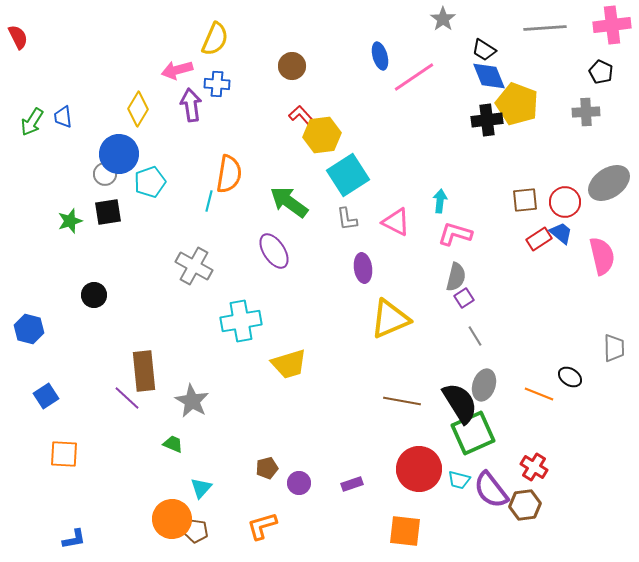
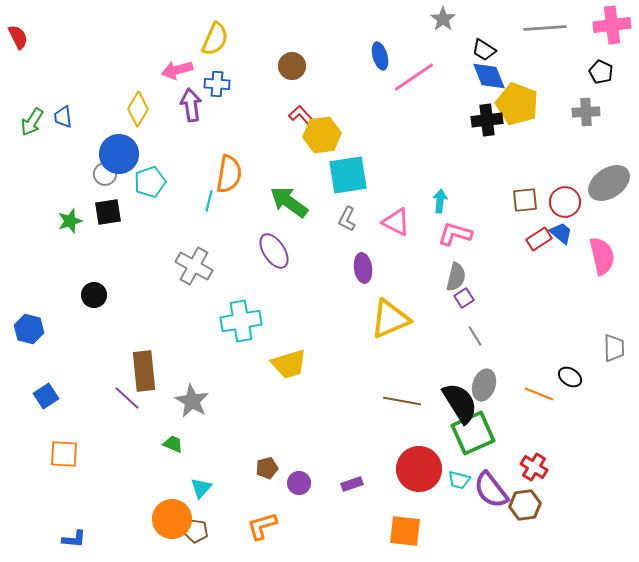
cyan square at (348, 175): rotated 24 degrees clockwise
gray L-shape at (347, 219): rotated 35 degrees clockwise
blue L-shape at (74, 539): rotated 15 degrees clockwise
